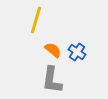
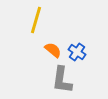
gray L-shape: moved 10 px right
